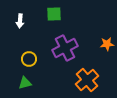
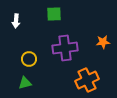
white arrow: moved 4 px left
orange star: moved 4 px left, 2 px up
purple cross: rotated 20 degrees clockwise
orange cross: rotated 15 degrees clockwise
